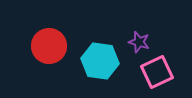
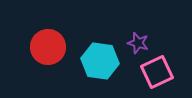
purple star: moved 1 px left, 1 px down
red circle: moved 1 px left, 1 px down
